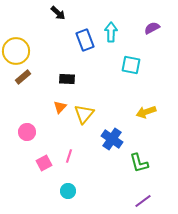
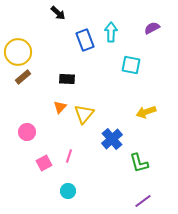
yellow circle: moved 2 px right, 1 px down
blue cross: rotated 15 degrees clockwise
